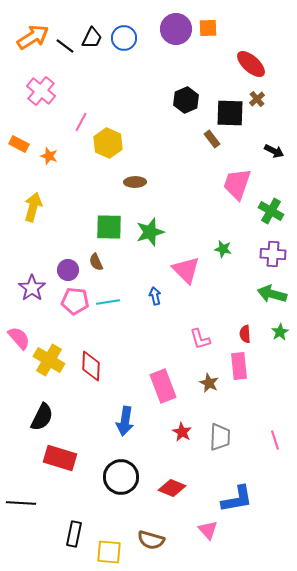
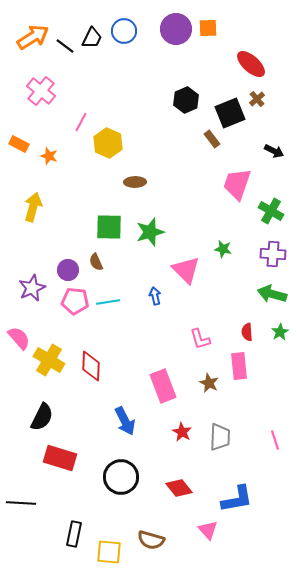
blue circle at (124, 38): moved 7 px up
black square at (230, 113): rotated 24 degrees counterclockwise
purple star at (32, 288): rotated 12 degrees clockwise
red semicircle at (245, 334): moved 2 px right, 2 px up
blue arrow at (125, 421): rotated 36 degrees counterclockwise
red diamond at (172, 488): moved 7 px right; rotated 28 degrees clockwise
